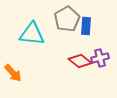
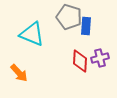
gray pentagon: moved 2 px right, 2 px up; rotated 25 degrees counterclockwise
cyan triangle: rotated 16 degrees clockwise
red diamond: rotated 55 degrees clockwise
orange arrow: moved 6 px right
